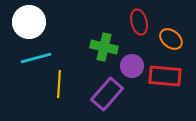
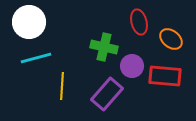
yellow line: moved 3 px right, 2 px down
